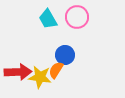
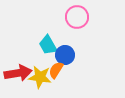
cyan trapezoid: moved 26 px down
red arrow: moved 1 px down; rotated 8 degrees counterclockwise
